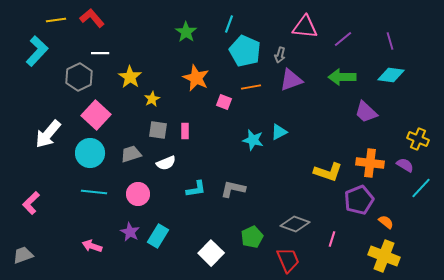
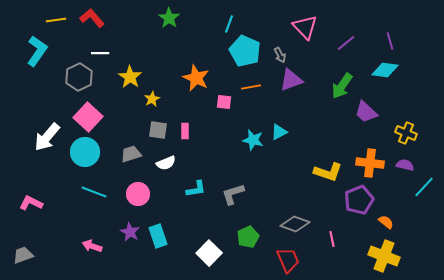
pink triangle at (305, 27): rotated 40 degrees clockwise
green star at (186, 32): moved 17 px left, 14 px up
purple line at (343, 39): moved 3 px right, 4 px down
cyan L-shape at (37, 51): rotated 8 degrees counterclockwise
gray arrow at (280, 55): rotated 42 degrees counterclockwise
cyan diamond at (391, 75): moved 6 px left, 5 px up
green arrow at (342, 77): moved 9 px down; rotated 56 degrees counterclockwise
pink square at (224, 102): rotated 14 degrees counterclockwise
pink square at (96, 115): moved 8 px left, 2 px down
white arrow at (48, 134): moved 1 px left, 3 px down
yellow cross at (418, 139): moved 12 px left, 6 px up
cyan circle at (90, 153): moved 5 px left, 1 px up
purple semicircle at (405, 165): rotated 18 degrees counterclockwise
cyan line at (421, 188): moved 3 px right, 1 px up
gray L-shape at (233, 189): moved 5 px down; rotated 30 degrees counterclockwise
cyan line at (94, 192): rotated 15 degrees clockwise
pink L-shape at (31, 203): rotated 70 degrees clockwise
cyan rectangle at (158, 236): rotated 50 degrees counterclockwise
green pentagon at (252, 237): moved 4 px left
pink line at (332, 239): rotated 28 degrees counterclockwise
white square at (211, 253): moved 2 px left
